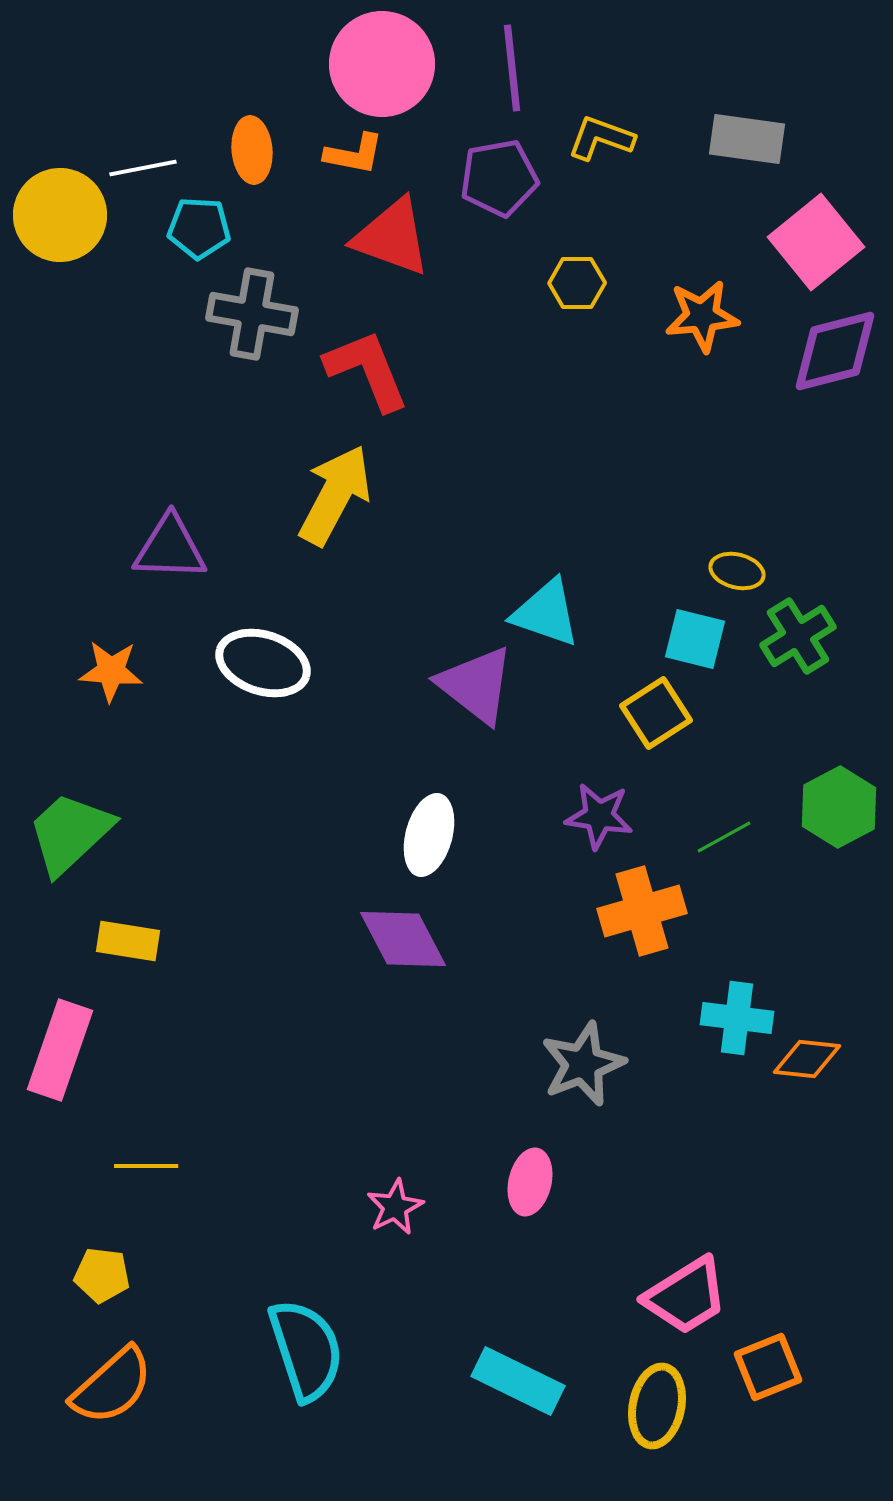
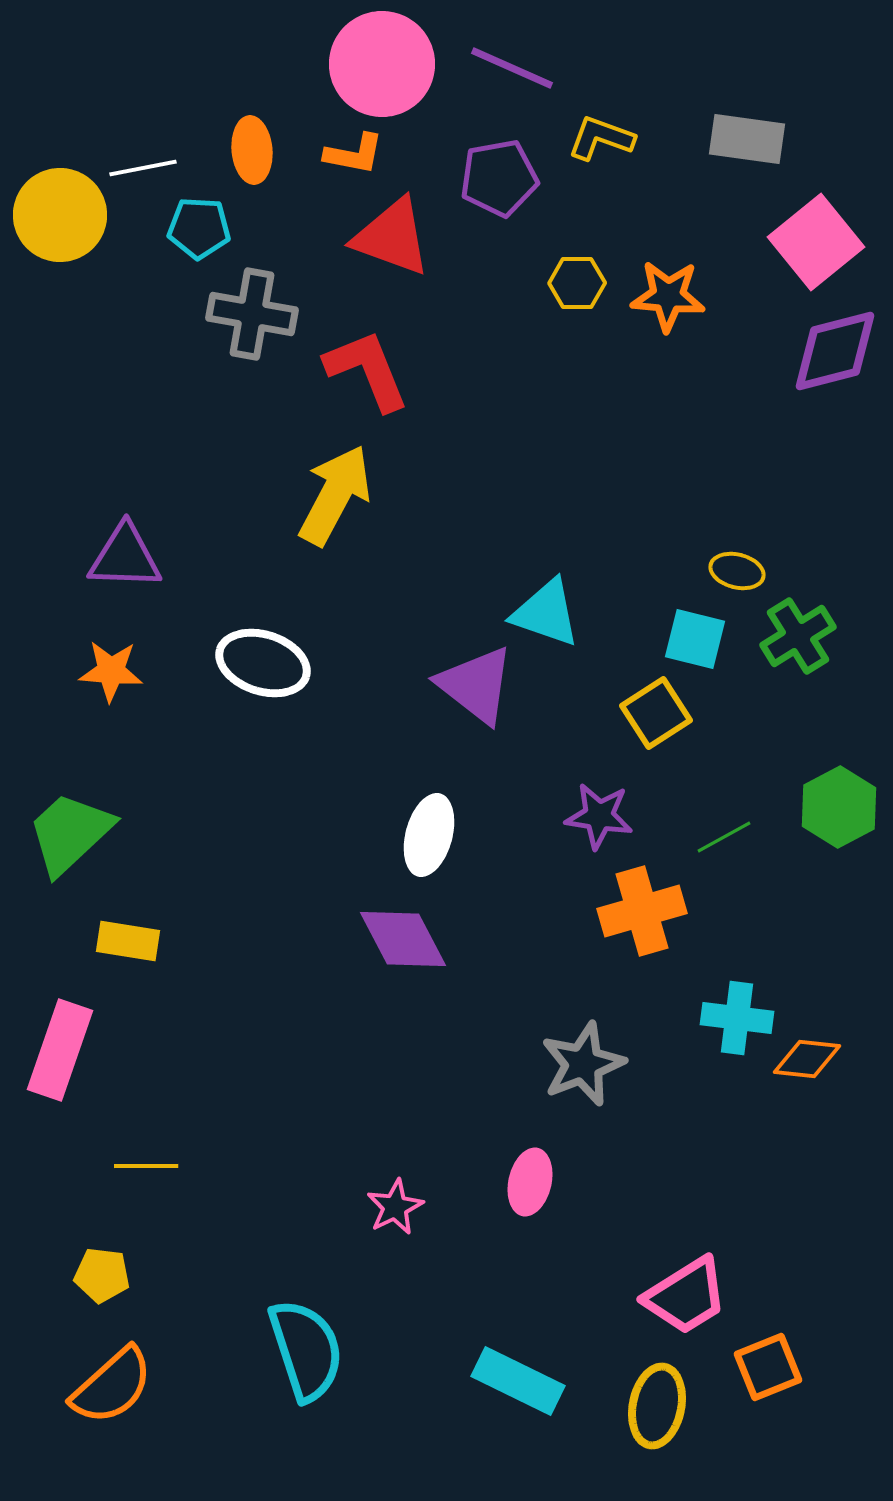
purple line at (512, 68): rotated 60 degrees counterclockwise
orange star at (702, 316): moved 34 px left, 20 px up; rotated 10 degrees clockwise
purple triangle at (170, 548): moved 45 px left, 9 px down
